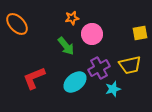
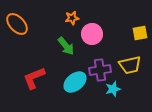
purple cross: moved 1 px right, 2 px down; rotated 20 degrees clockwise
